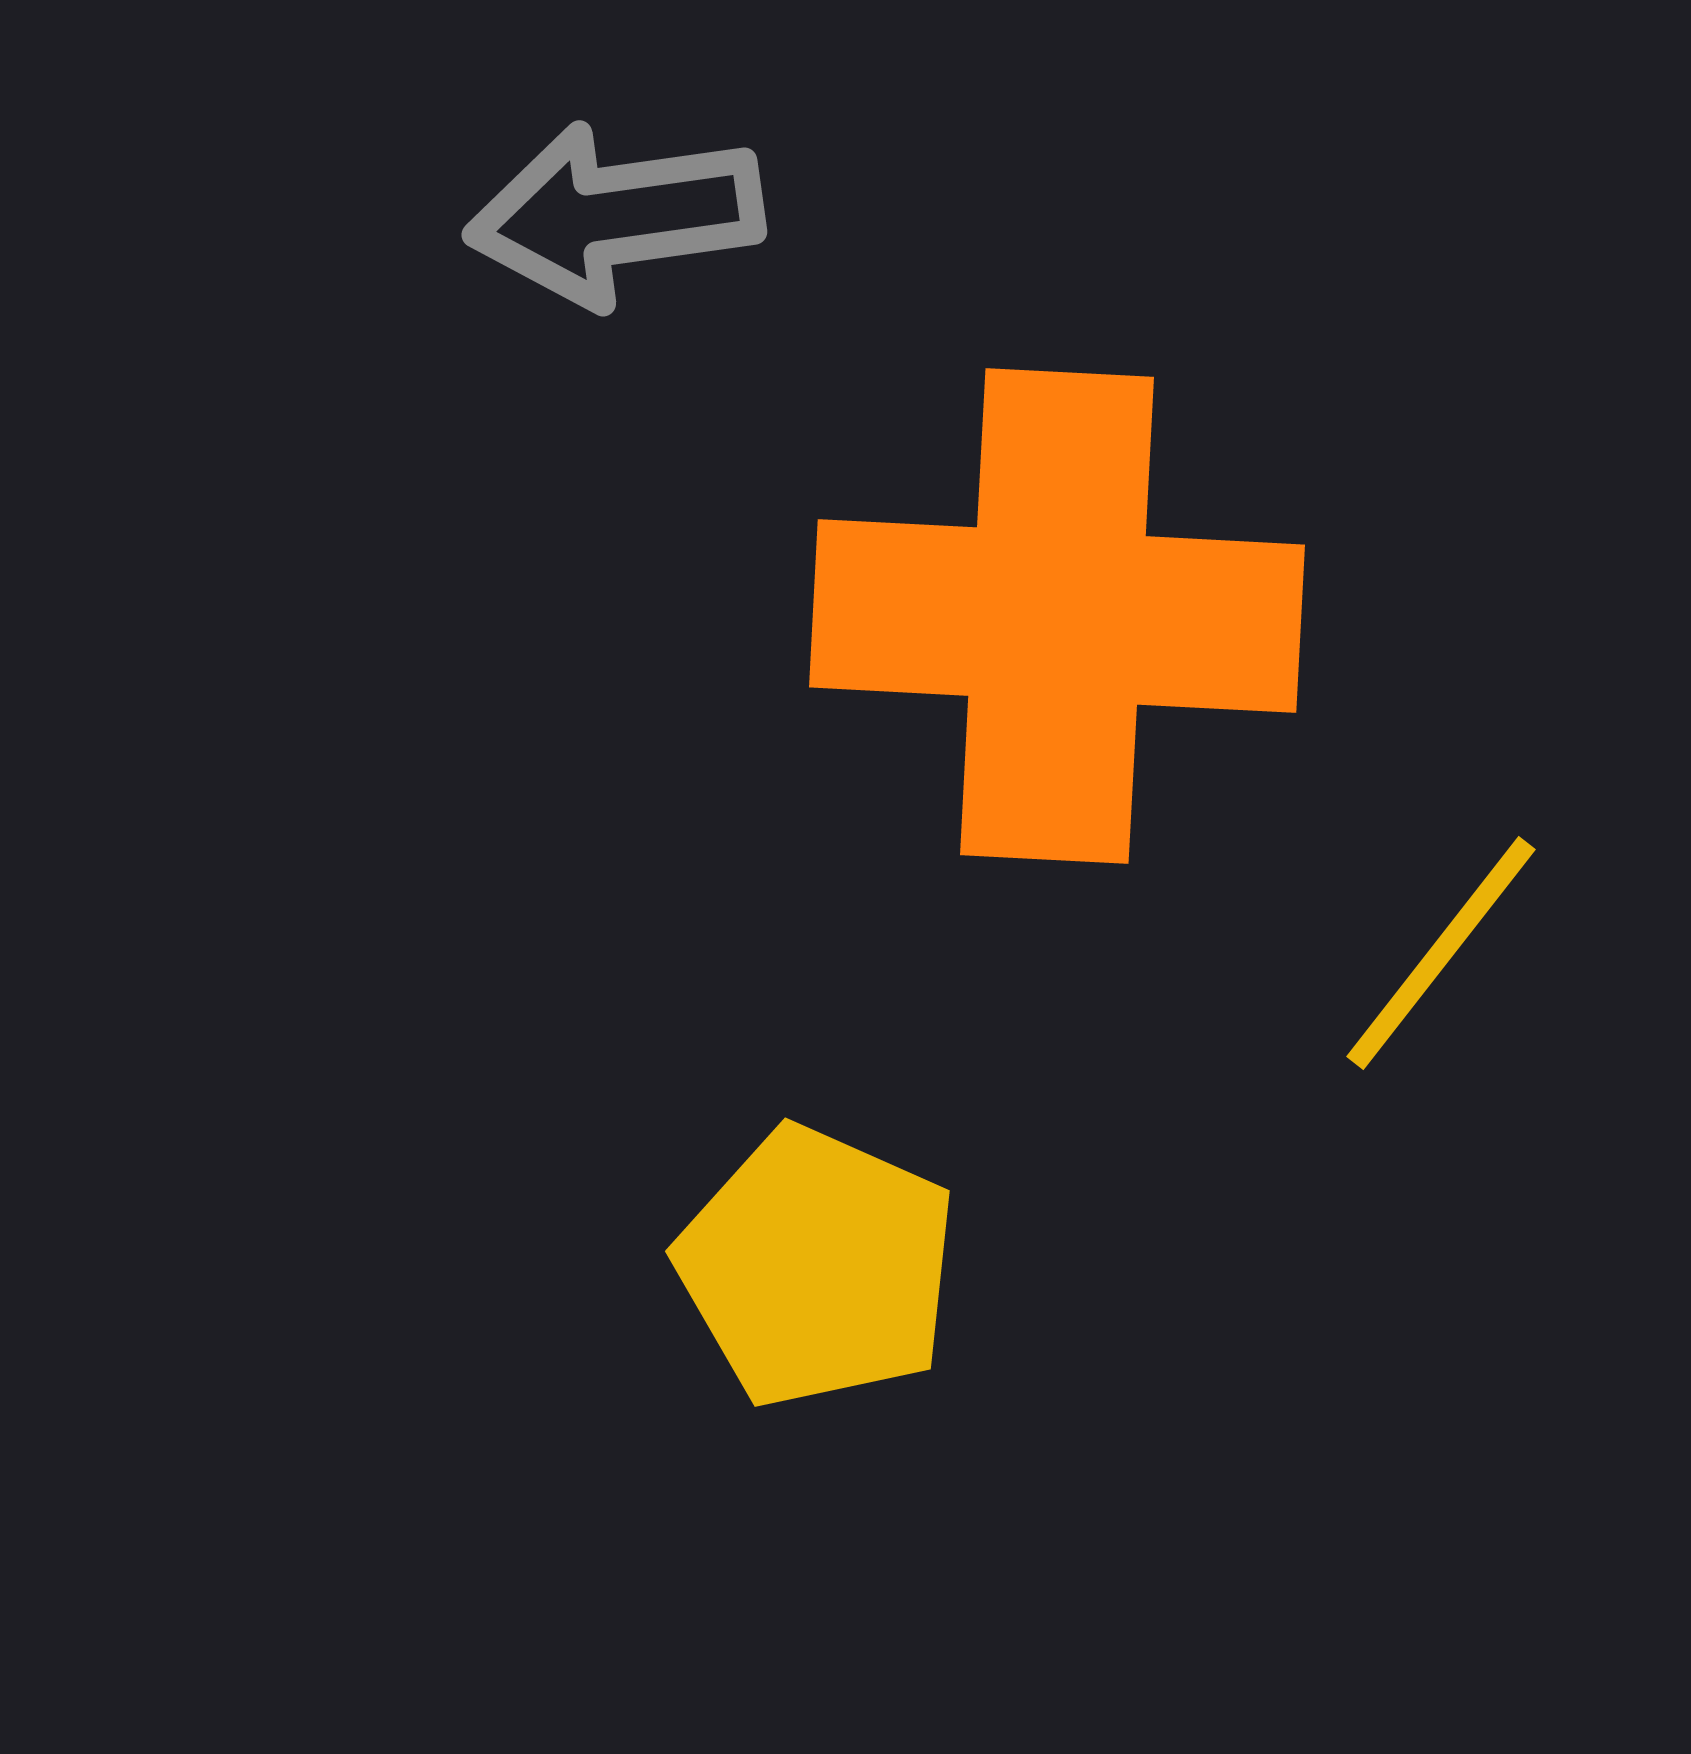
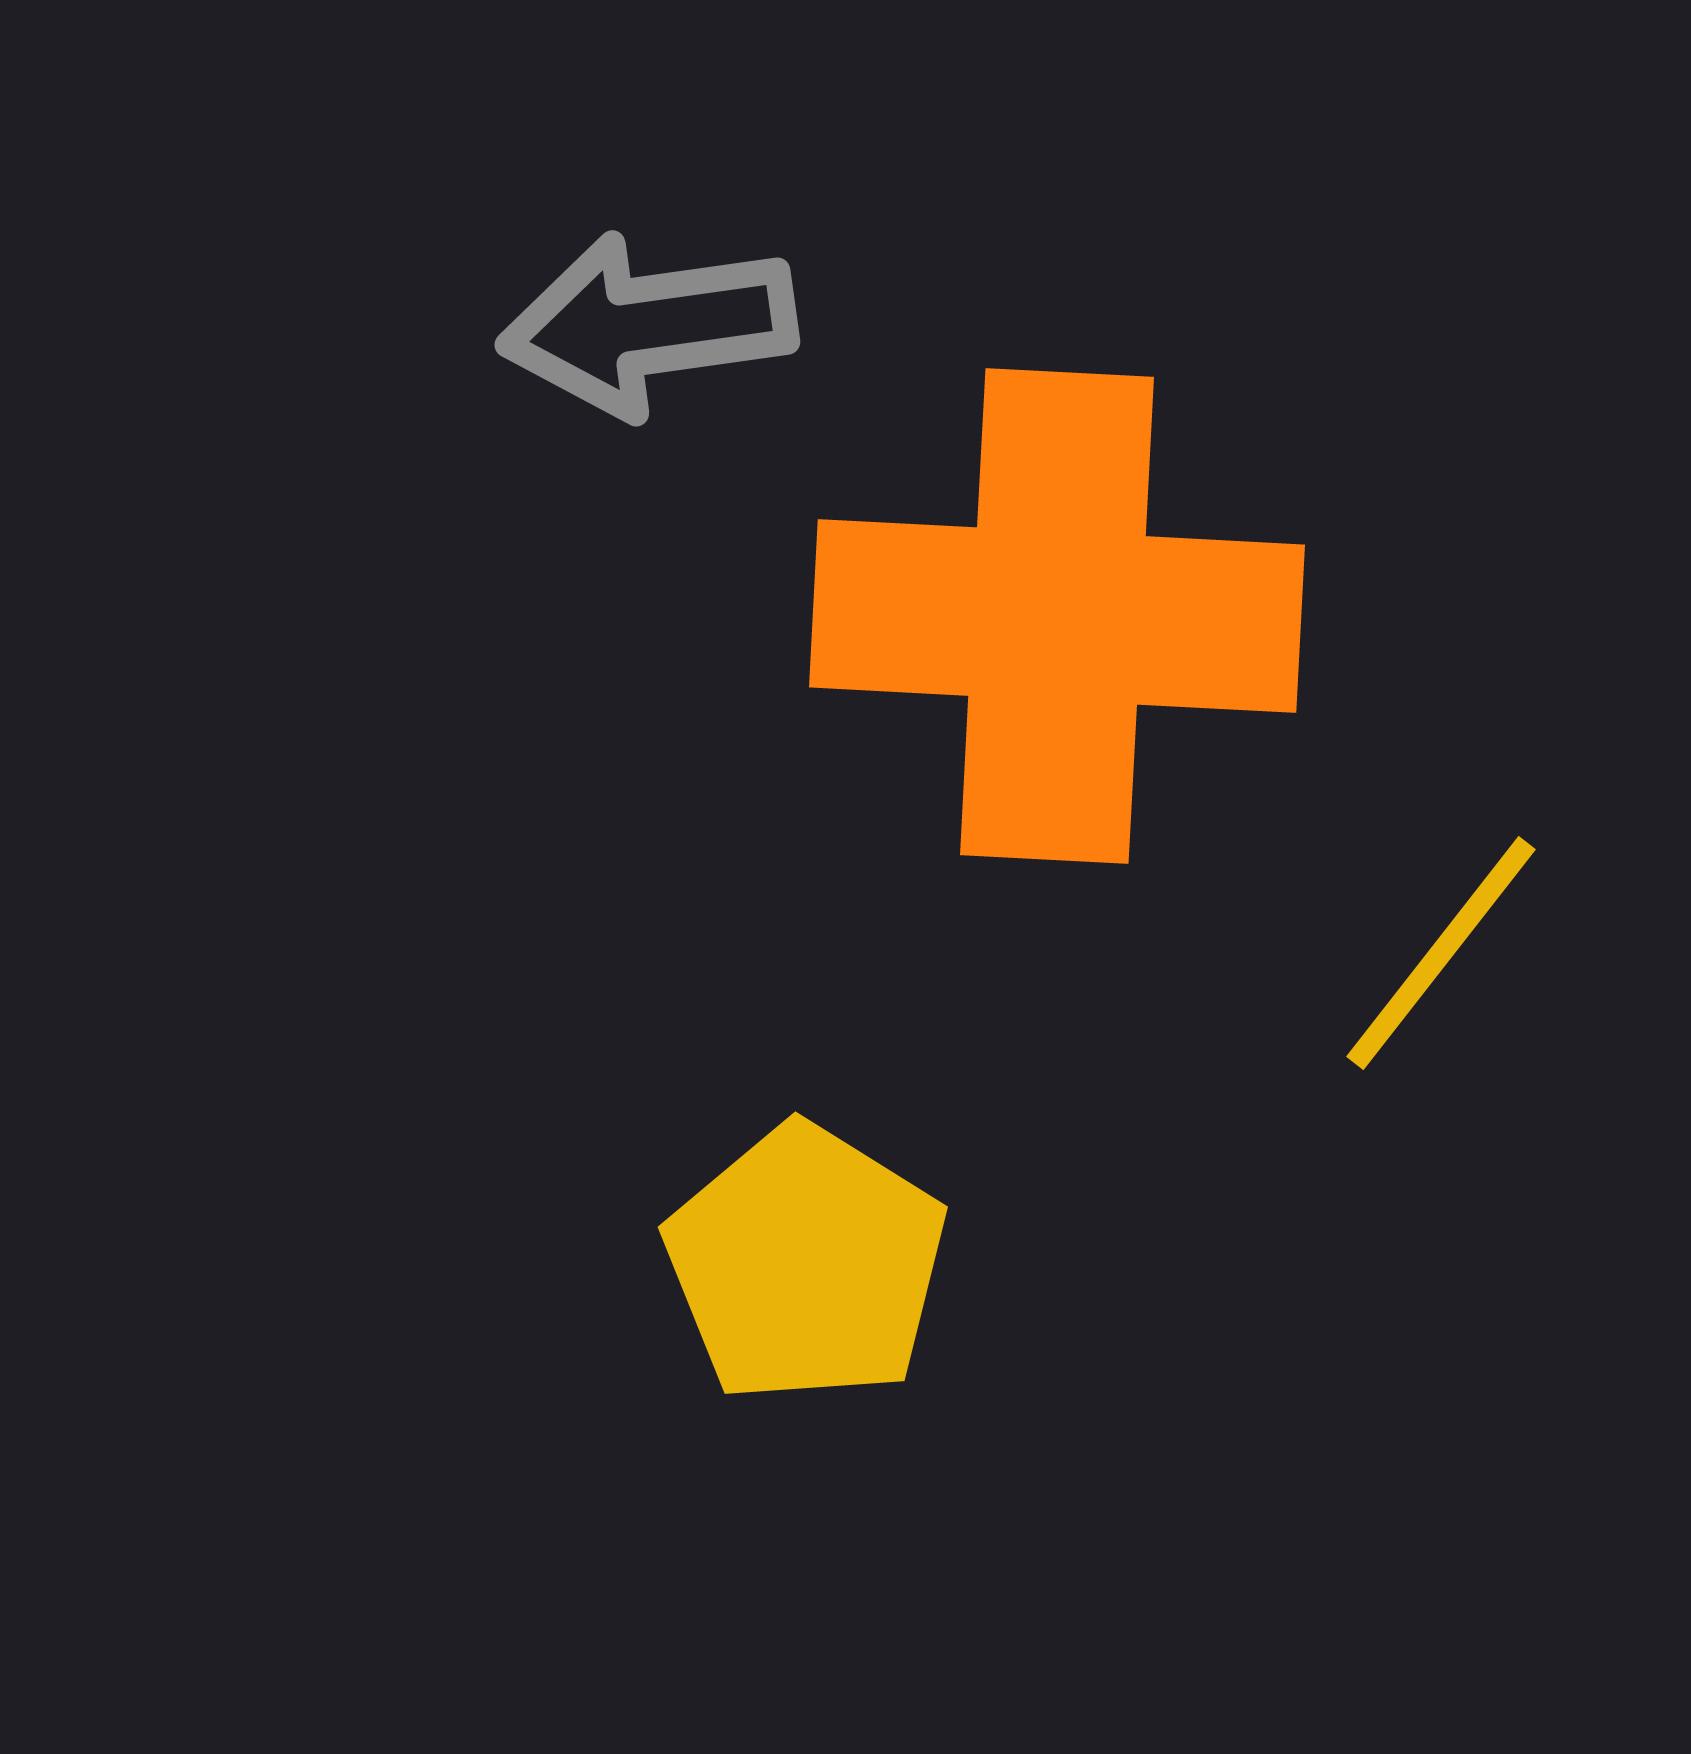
gray arrow: moved 33 px right, 110 px down
yellow pentagon: moved 11 px left, 3 px up; rotated 8 degrees clockwise
